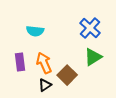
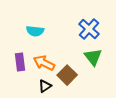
blue cross: moved 1 px left, 1 px down
green triangle: rotated 36 degrees counterclockwise
orange arrow: rotated 40 degrees counterclockwise
black triangle: moved 1 px down
